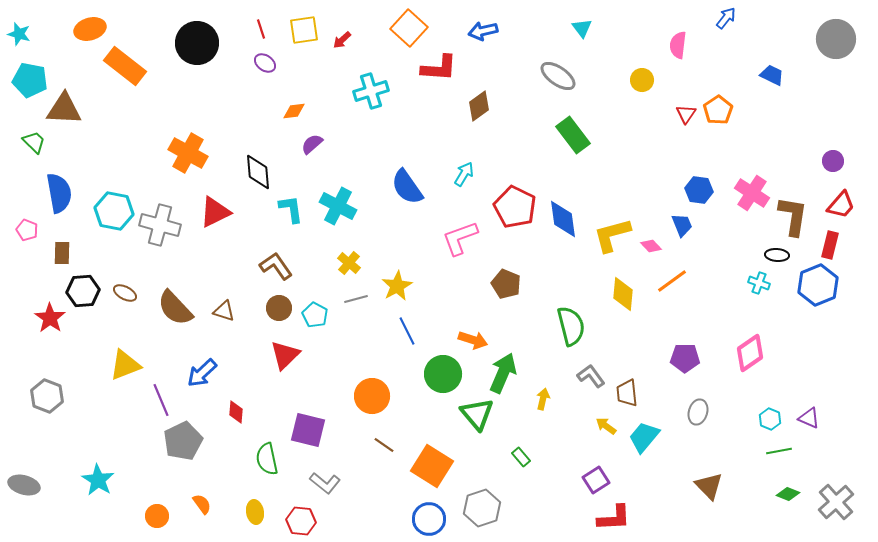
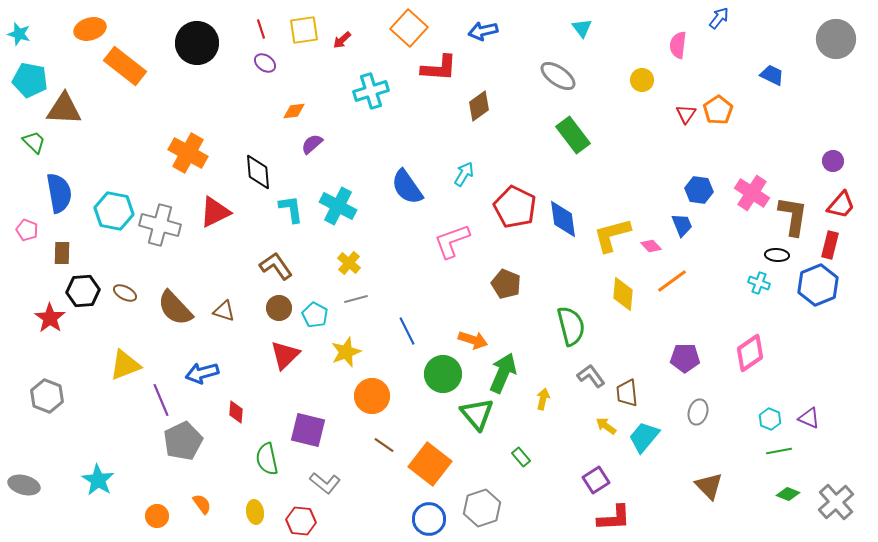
blue arrow at (726, 18): moved 7 px left
pink L-shape at (460, 238): moved 8 px left, 3 px down
yellow star at (397, 286): moved 51 px left, 66 px down; rotated 8 degrees clockwise
blue arrow at (202, 373): rotated 28 degrees clockwise
orange square at (432, 466): moved 2 px left, 2 px up; rotated 6 degrees clockwise
